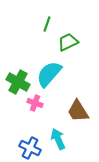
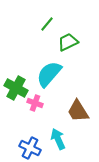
green line: rotated 21 degrees clockwise
green cross: moved 2 px left, 6 px down
